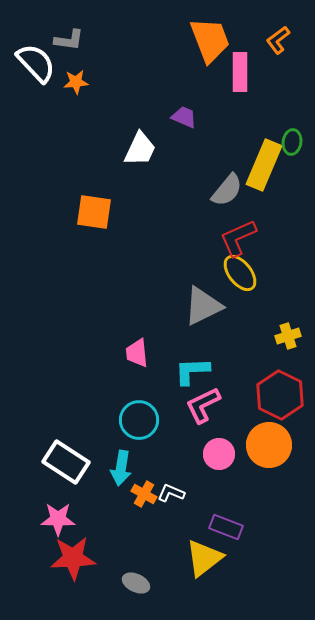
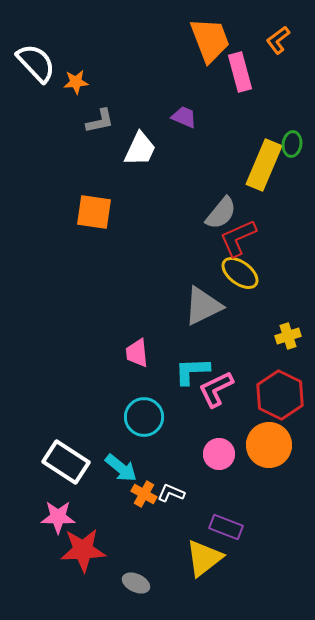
gray L-shape: moved 31 px right, 81 px down; rotated 20 degrees counterclockwise
pink rectangle: rotated 15 degrees counterclockwise
green ellipse: moved 2 px down
gray semicircle: moved 6 px left, 23 px down
yellow ellipse: rotated 15 degrees counterclockwise
pink L-shape: moved 13 px right, 16 px up
cyan circle: moved 5 px right, 3 px up
cyan arrow: rotated 60 degrees counterclockwise
pink star: moved 2 px up
red star: moved 10 px right, 8 px up
